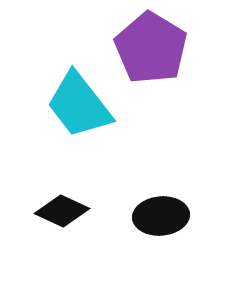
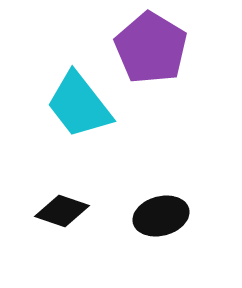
black diamond: rotated 6 degrees counterclockwise
black ellipse: rotated 10 degrees counterclockwise
